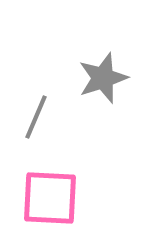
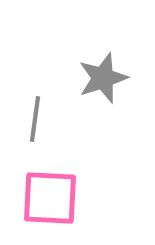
gray line: moved 1 px left, 2 px down; rotated 15 degrees counterclockwise
